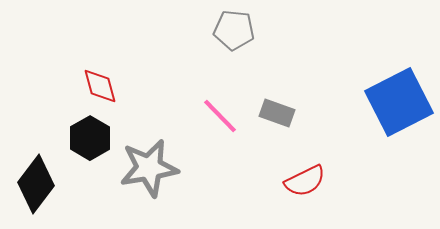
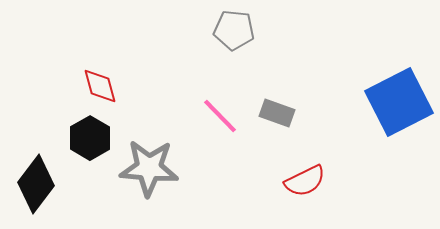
gray star: rotated 14 degrees clockwise
